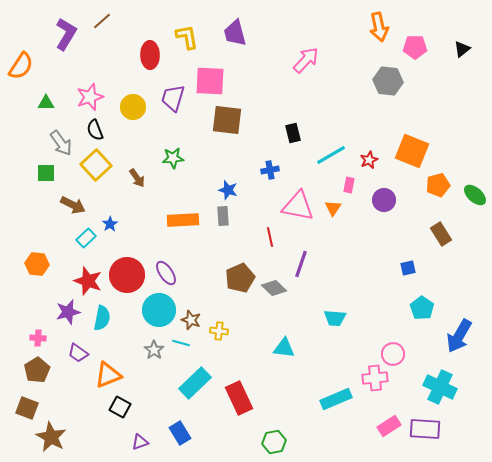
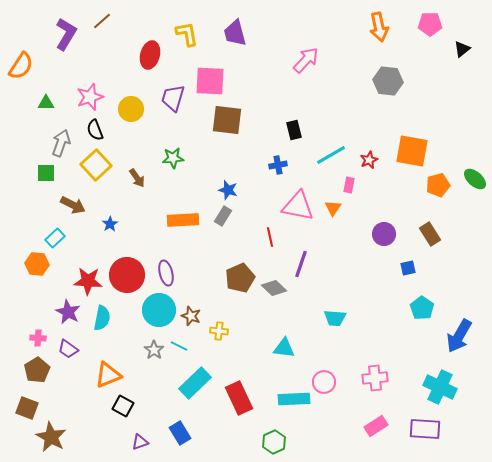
yellow L-shape at (187, 37): moved 3 px up
pink pentagon at (415, 47): moved 15 px right, 23 px up
red ellipse at (150, 55): rotated 16 degrees clockwise
yellow circle at (133, 107): moved 2 px left, 2 px down
black rectangle at (293, 133): moved 1 px right, 3 px up
gray arrow at (61, 143): rotated 124 degrees counterclockwise
orange square at (412, 151): rotated 12 degrees counterclockwise
blue cross at (270, 170): moved 8 px right, 5 px up
green ellipse at (475, 195): moved 16 px up
purple circle at (384, 200): moved 34 px down
gray rectangle at (223, 216): rotated 36 degrees clockwise
brown rectangle at (441, 234): moved 11 px left
cyan rectangle at (86, 238): moved 31 px left
purple ellipse at (166, 273): rotated 20 degrees clockwise
red star at (88, 281): rotated 16 degrees counterclockwise
purple star at (68, 312): rotated 30 degrees counterclockwise
brown star at (191, 320): moved 4 px up
cyan line at (181, 343): moved 2 px left, 3 px down; rotated 12 degrees clockwise
purple trapezoid at (78, 353): moved 10 px left, 4 px up
pink circle at (393, 354): moved 69 px left, 28 px down
cyan rectangle at (336, 399): moved 42 px left; rotated 20 degrees clockwise
black square at (120, 407): moved 3 px right, 1 px up
pink rectangle at (389, 426): moved 13 px left
green hexagon at (274, 442): rotated 15 degrees counterclockwise
